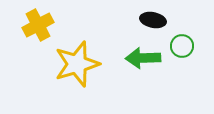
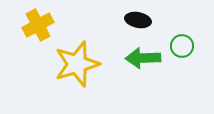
black ellipse: moved 15 px left
